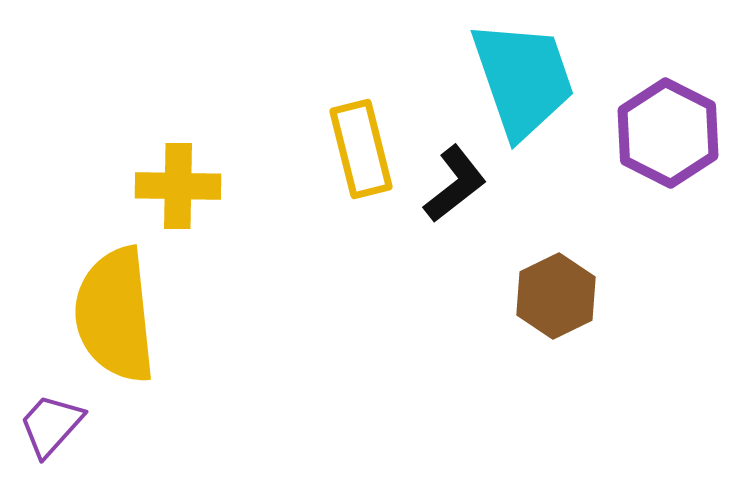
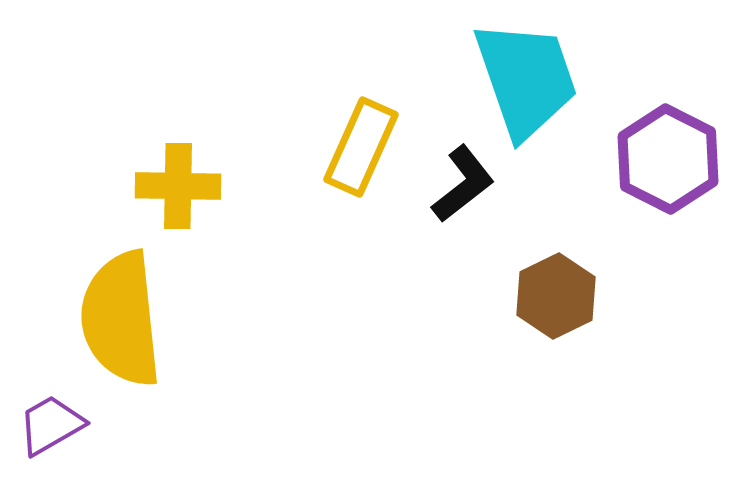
cyan trapezoid: moved 3 px right
purple hexagon: moved 26 px down
yellow rectangle: moved 2 px up; rotated 38 degrees clockwise
black L-shape: moved 8 px right
yellow semicircle: moved 6 px right, 4 px down
purple trapezoid: rotated 18 degrees clockwise
